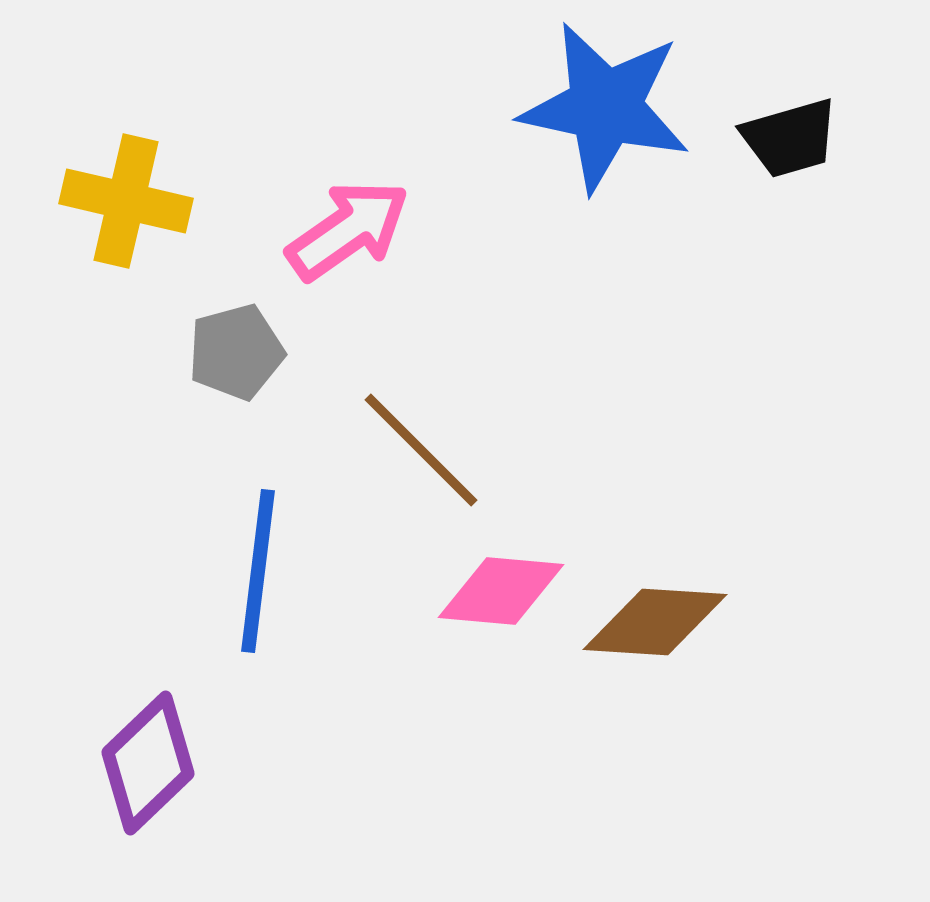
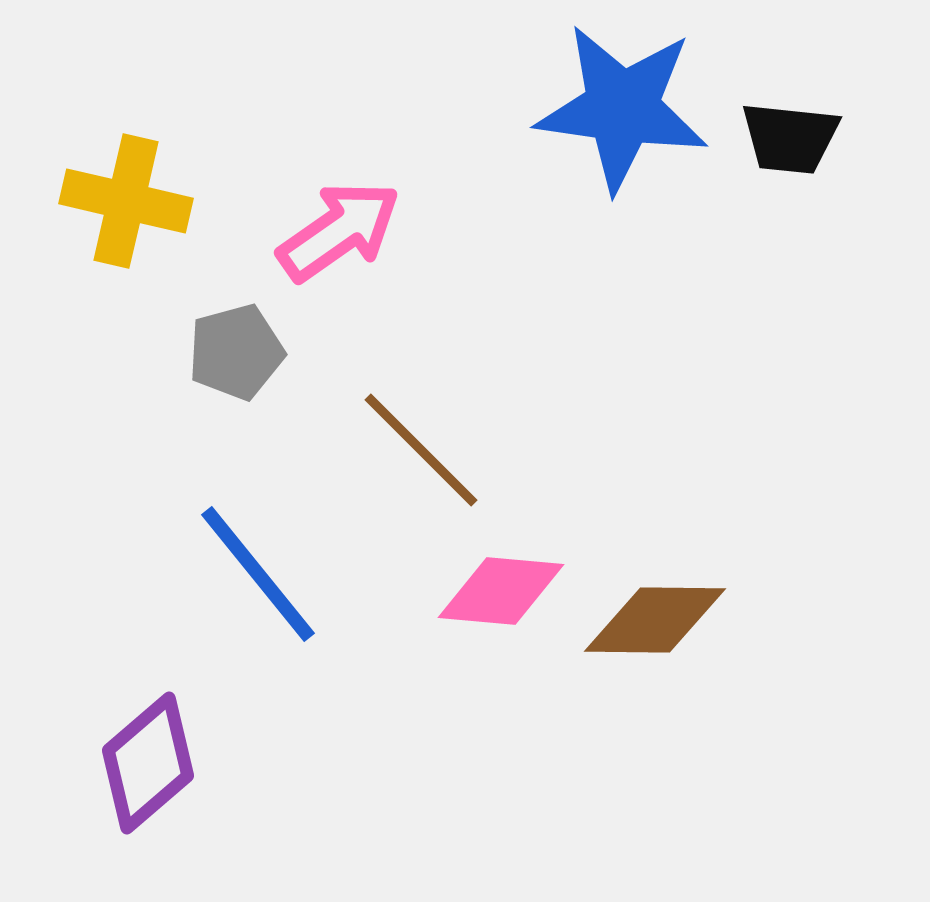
blue star: moved 17 px right, 1 px down; rotated 4 degrees counterclockwise
black trapezoid: rotated 22 degrees clockwise
pink arrow: moved 9 px left, 1 px down
blue line: moved 3 px down; rotated 46 degrees counterclockwise
brown diamond: moved 2 px up; rotated 3 degrees counterclockwise
purple diamond: rotated 3 degrees clockwise
